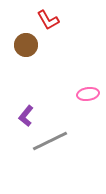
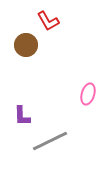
red L-shape: moved 1 px down
pink ellipse: rotated 65 degrees counterclockwise
purple L-shape: moved 4 px left; rotated 40 degrees counterclockwise
